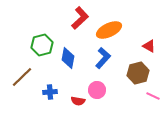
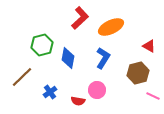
orange ellipse: moved 2 px right, 3 px up
blue L-shape: rotated 10 degrees counterclockwise
blue cross: rotated 32 degrees counterclockwise
